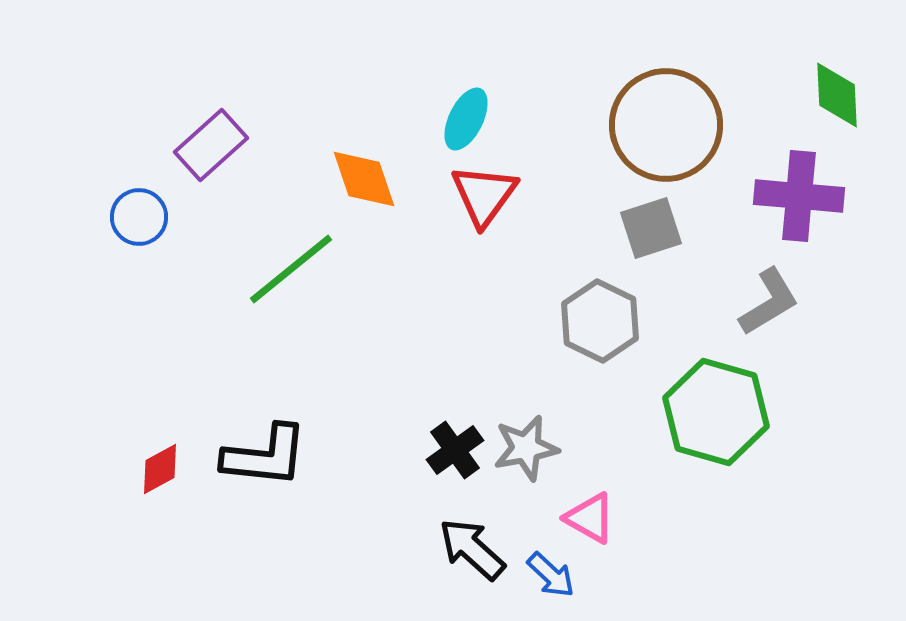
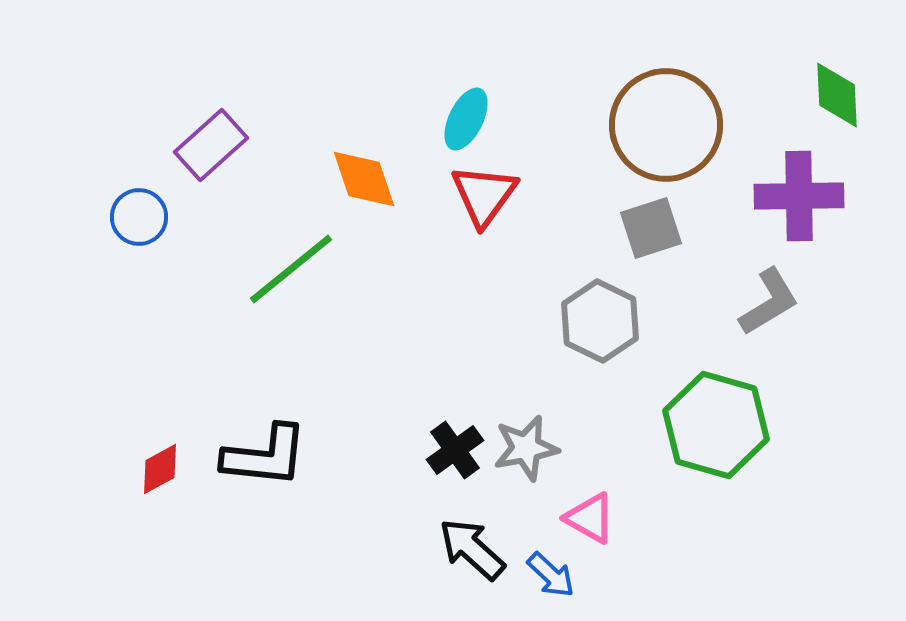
purple cross: rotated 6 degrees counterclockwise
green hexagon: moved 13 px down
